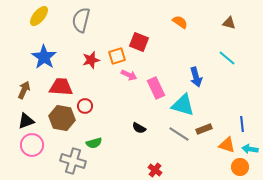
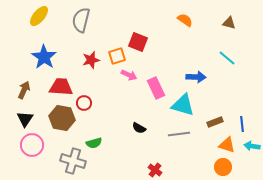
orange semicircle: moved 5 px right, 2 px up
red square: moved 1 px left
blue arrow: rotated 72 degrees counterclockwise
red circle: moved 1 px left, 3 px up
black triangle: moved 1 px left, 2 px up; rotated 36 degrees counterclockwise
brown rectangle: moved 11 px right, 7 px up
gray line: rotated 40 degrees counterclockwise
cyan arrow: moved 2 px right, 3 px up
orange circle: moved 17 px left
